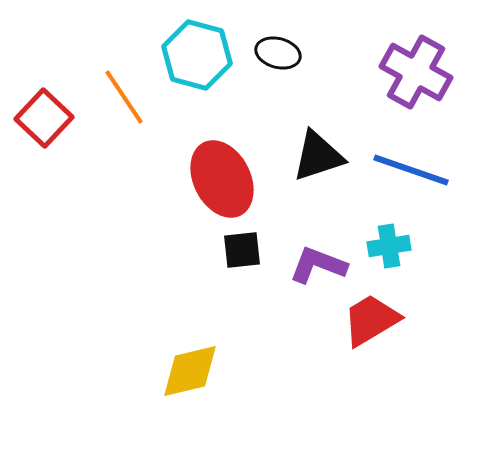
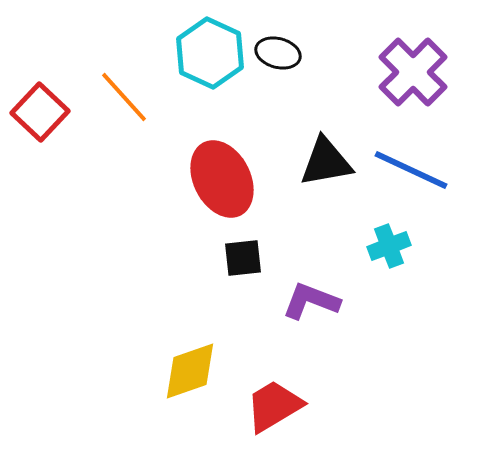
cyan hexagon: moved 13 px right, 2 px up; rotated 10 degrees clockwise
purple cross: moved 3 px left; rotated 16 degrees clockwise
orange line: rotated 8 degrees counterclockwise
red square: moved 4 px left, 6 px up
black triangle: moved 8 px right, 6 px down; rotated 8 degrees clockwise
blue line: rotated 6 degrees clockwise
cyan cross: rotated 12 degrees counterclockwise
black square: moved 1 px right, 8 px down
purple L-shape: moved 7 px left, 36 px down
red trapezoid: moved 97 px left, 86 px down
yellow diamond: rotated 6 degrees counterclockwise
